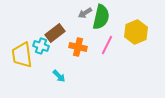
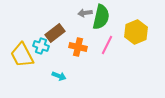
gray arrow: rotated 24 degrees clockwise
yellow trapezoid: rotated 20 degrees counterclockwise
cyan arrow: rotated 24 degrees counterclockwise
